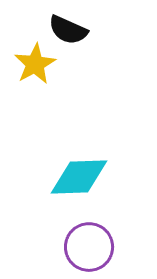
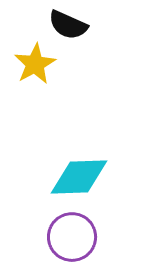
black semicircle: moved 5 px up
purple circle: moved 17 px left, 10 px up
